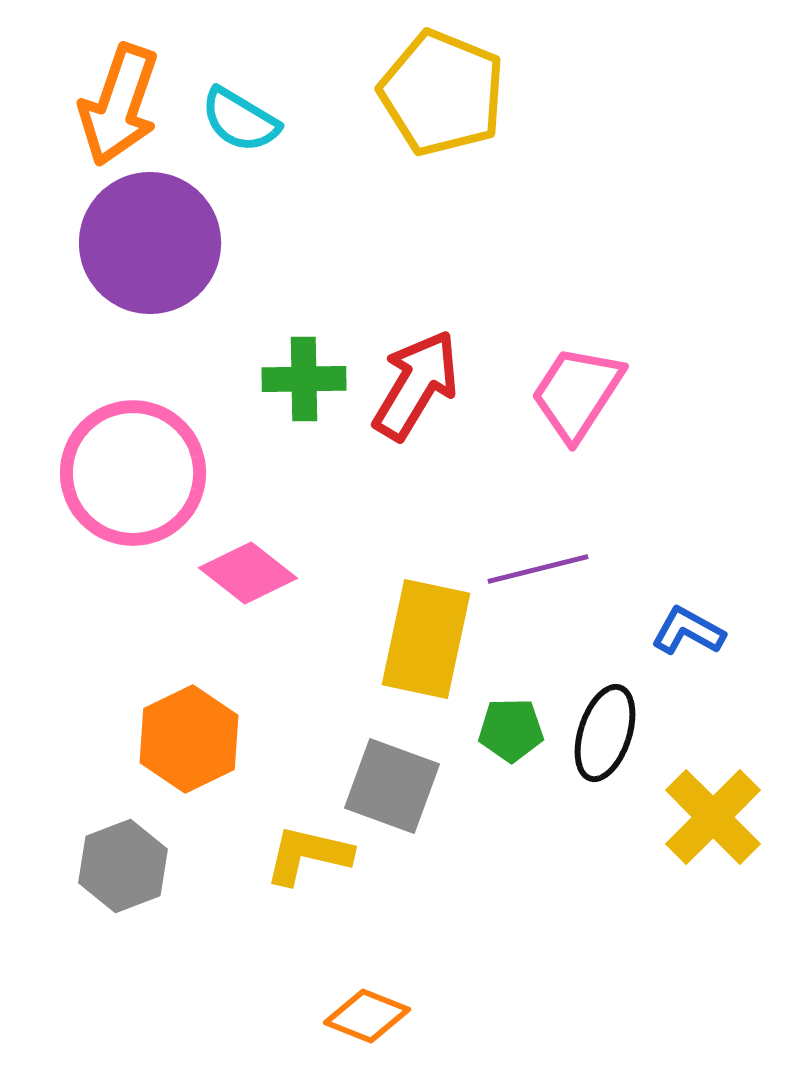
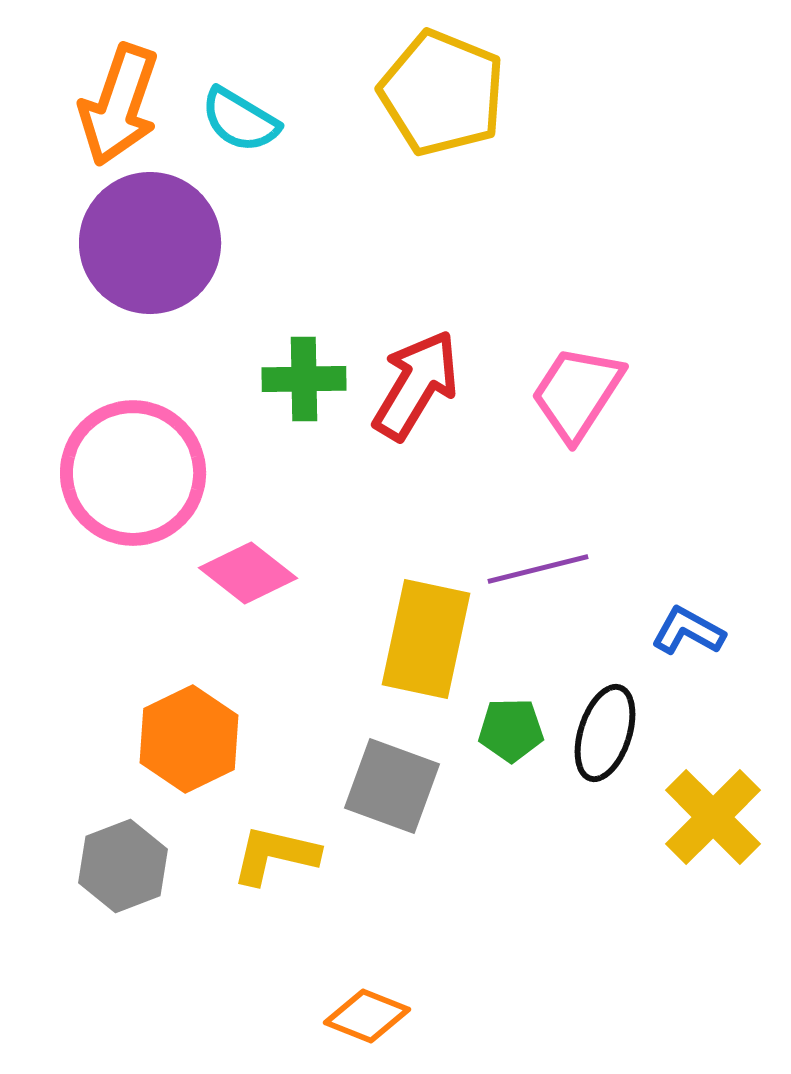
yellow L-shape: moved 33 px left
